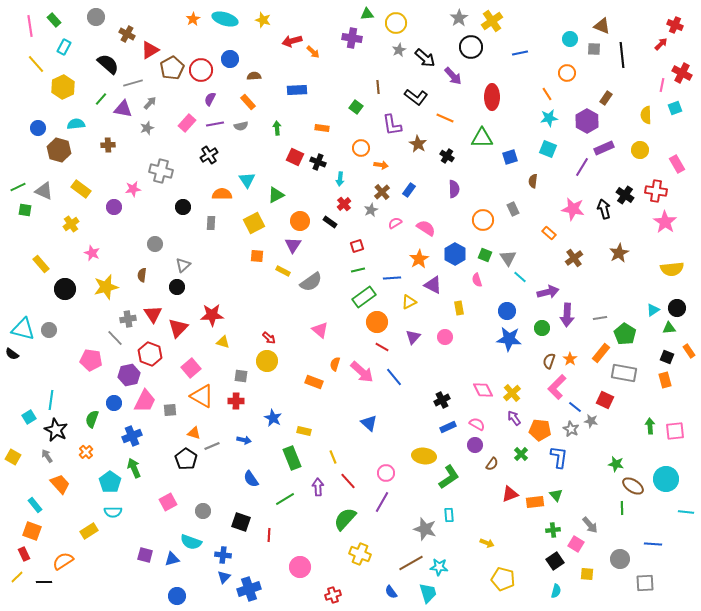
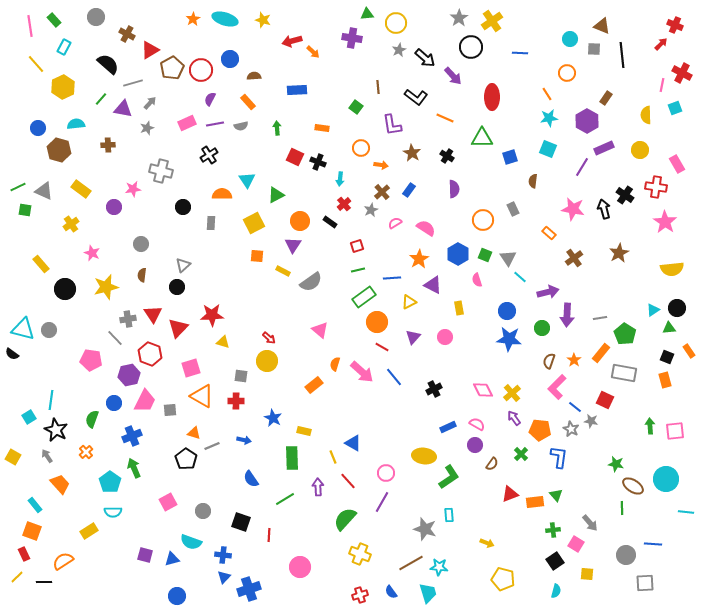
blue line at (520, 53): rotated 14 degrees clockwise
pink rectangle at (187, 123): rotated 24 degrees clockwise
brown star at (418, 144): moved 6 px left, 9 px down
red cross at (656, 191): moved 4 px up
gray circle at (155, 244): moved 14 px left
blue hexagon at (455, 254): moved 3 px right
orange star at (570, 359): moved 4 px right, 1 px down
pink square at (191, 368): rotated 24 degrees clockwise
orange rectangle at (314, 382): moved 3 px down; rotated 60 degrees counterclockwise
black cross at (442, 400): moved 8 px left, 11 px up
blue triangle at (369, 423): moved 16 px left, 20 px down; rotated 12 degrees counterclockwise
green rectangle at (292, 458): rotated 20 degrees clockwise
gray arrow at (590, 525): moved 2 px up
gray circle at (620, 559): moved 6 px right, 4 px up
red cross at (333, 595): moved 27 px right
